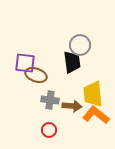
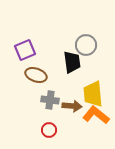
gray circle: moved 6 px right
purple square: moved 13 px up; rotated 30 degrees counterclockwise
